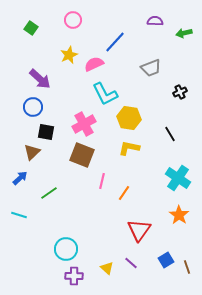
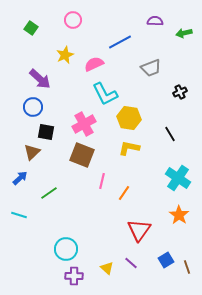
blue line: moved 5 px right; rotated 20 degrees clockwise
yellow star: moved 4 px left
